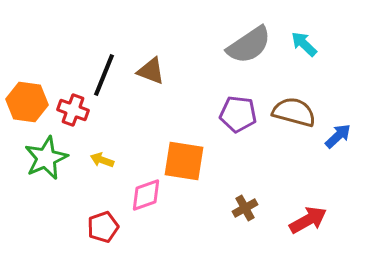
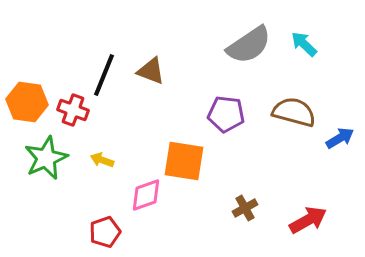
purple pentagon: moved 12 px left
blue arrow: moved 2 px right, 2 px down; rotated 12 degrees clockwise
red pentagon: moved 2 px right, 5 px down
